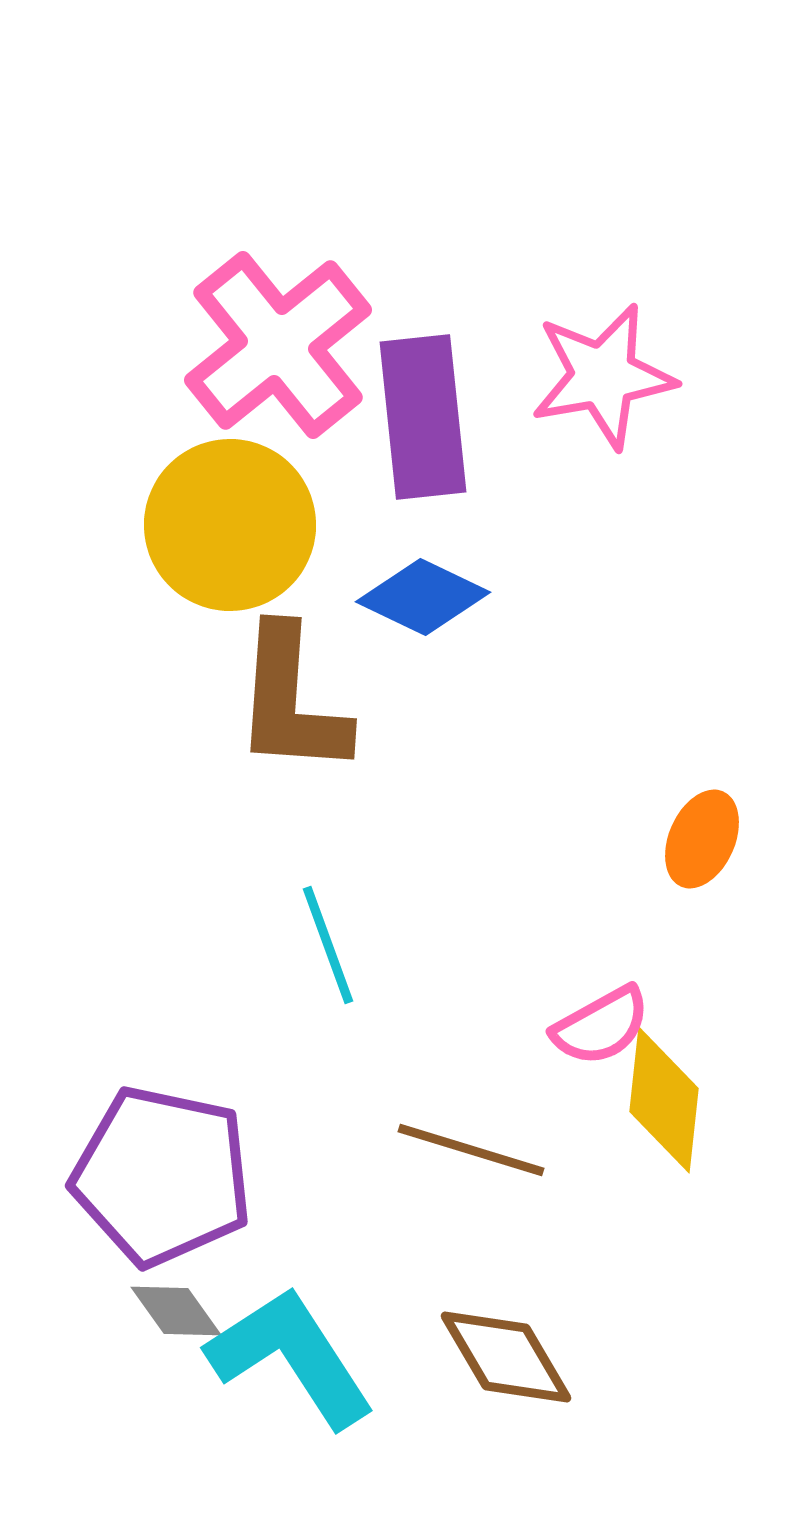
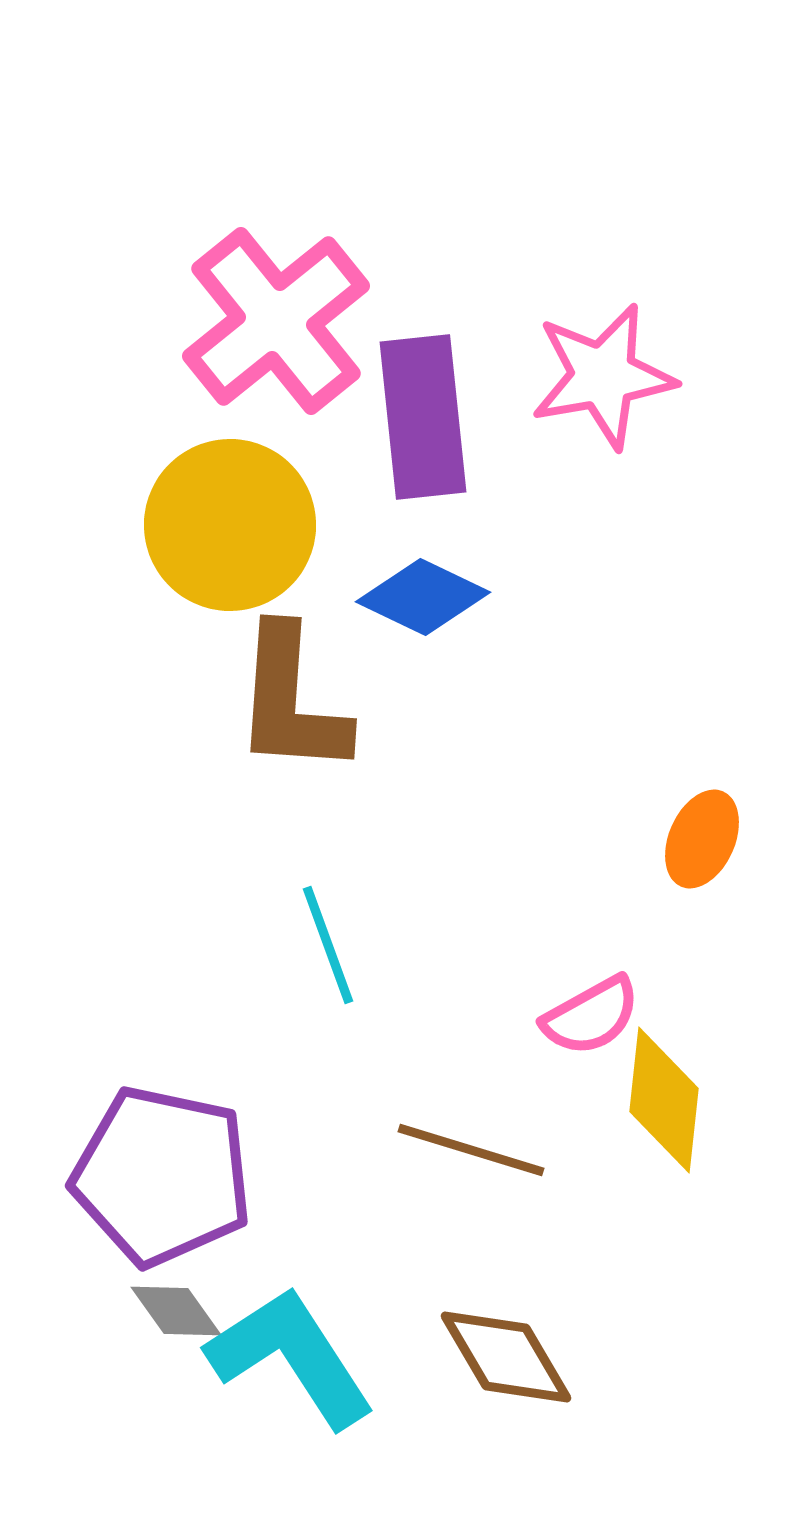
pink cross: moved 2 px left, 24 px up
pink semicircle: moved 10 px left, 10 px up
